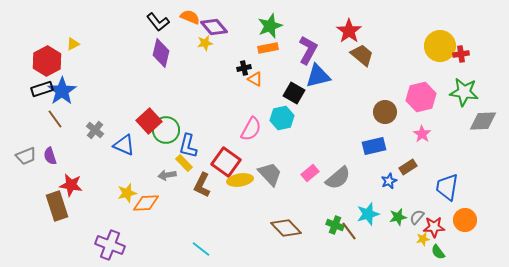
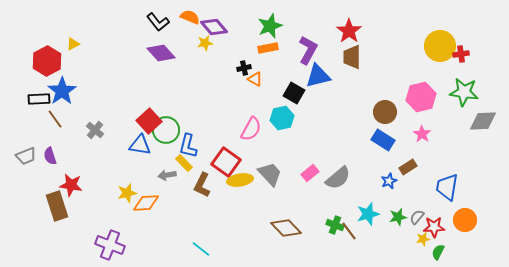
purple diamond at (161, 53): rotated 56 degrees counterclockwise
brown trapezoid at (362, 55): moved 10 px left, 2 px down; rotated 130 degrees counterclockwise
black rectangle at (42, 89): moved 3 px left, 10 px down; rotated 15 degrees clockwise
blue triangle at (124, 145): moved 16 px right; rotated 15 degrees counterclockwise
blue rectangle at (374, 146): moved 9 px right, 6 px up; rotated 45 degrees clockwise
green semicircle at (438, 252): rotated 63 degrees clockwise
